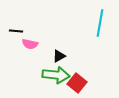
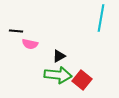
cyan line: moved 1 px right, 5 px up
green arrow: moved 2 px right
red square: moved 5 px right, 3 px up
